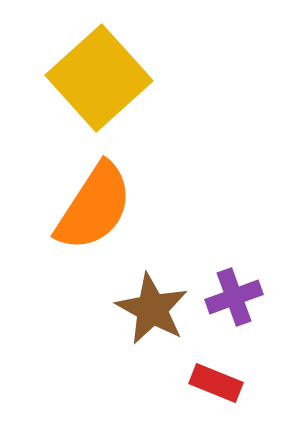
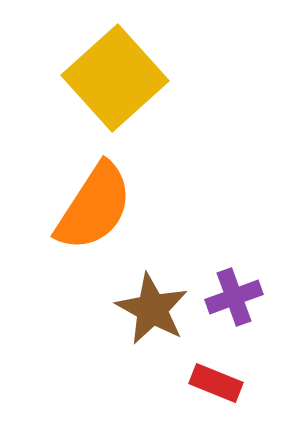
yellow square: moved 16 px right
